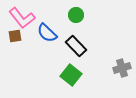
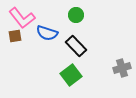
blue semicircle: rotated 25 degrees counterclockwise
green square: rotated 15 degrees clockwise
